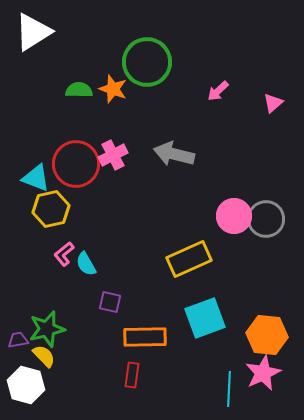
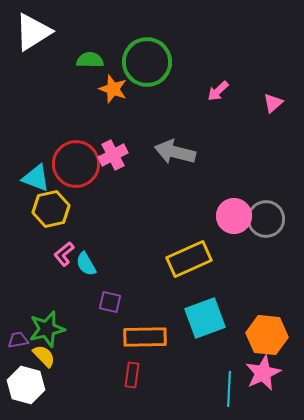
green semicircle: moved 11 px right, 30 px up
gray arrow: moved 1 px right, 2 px up
